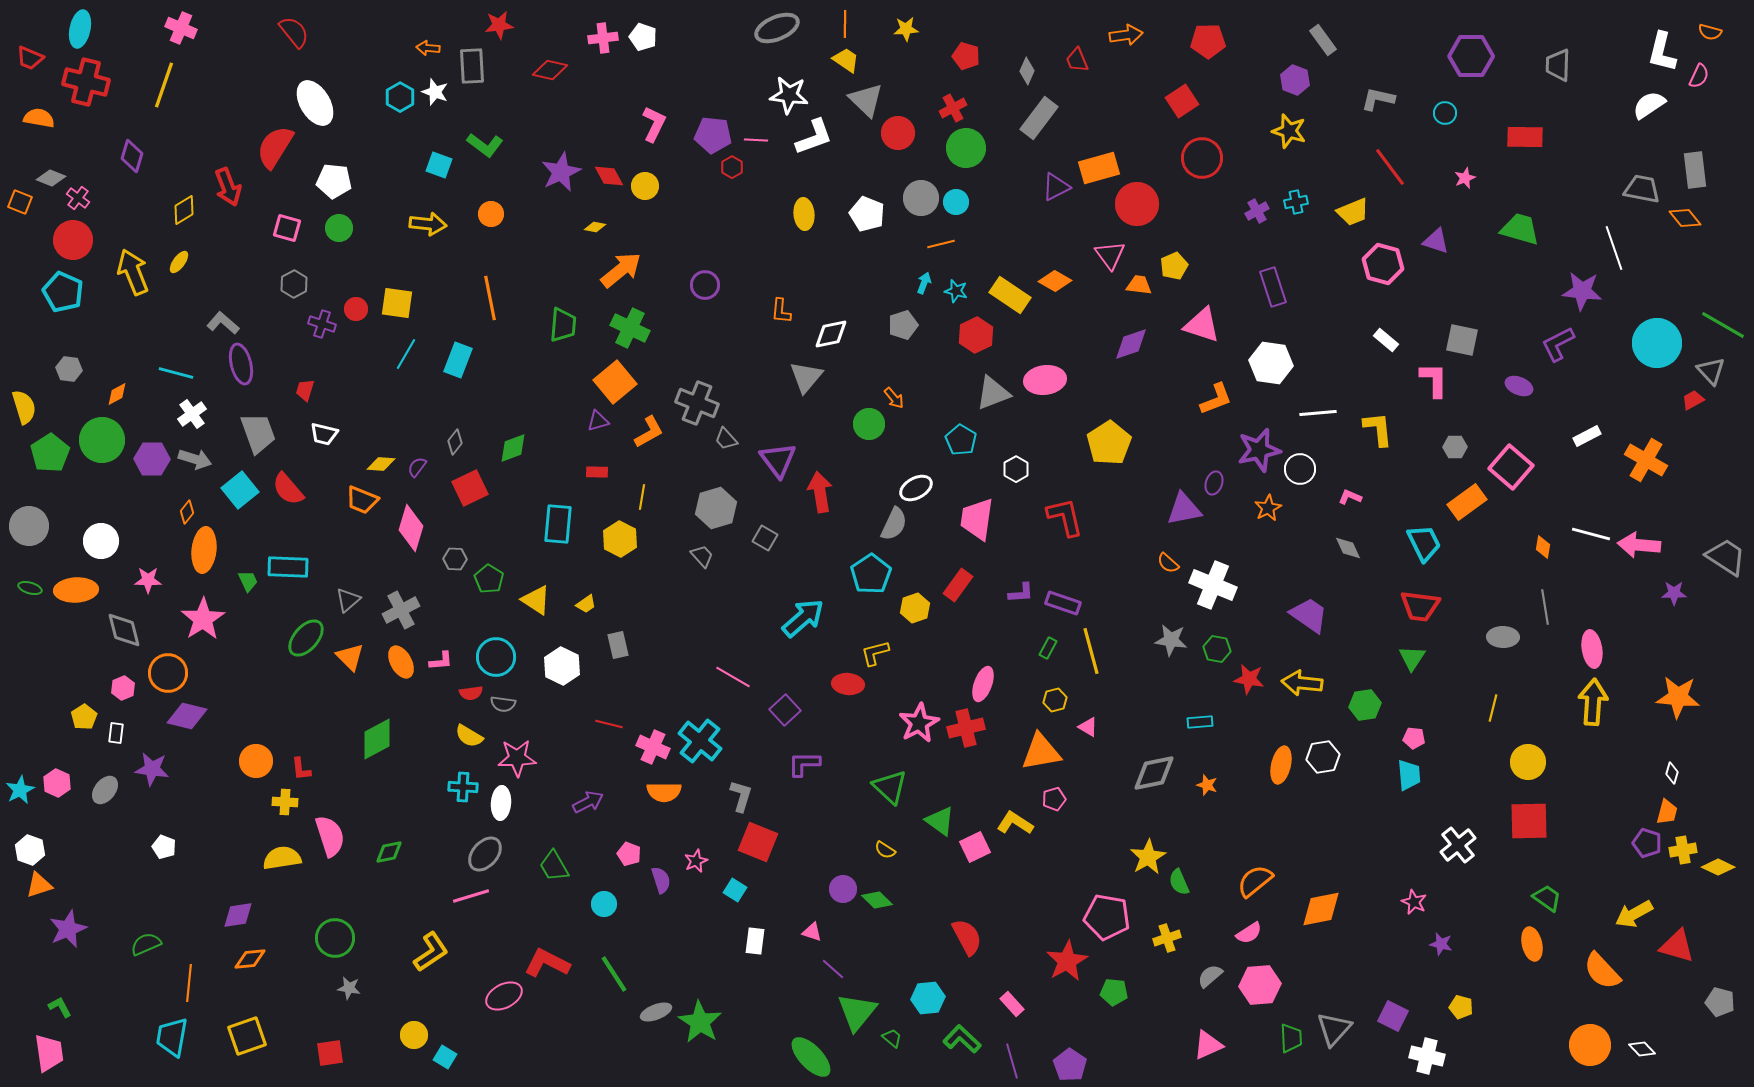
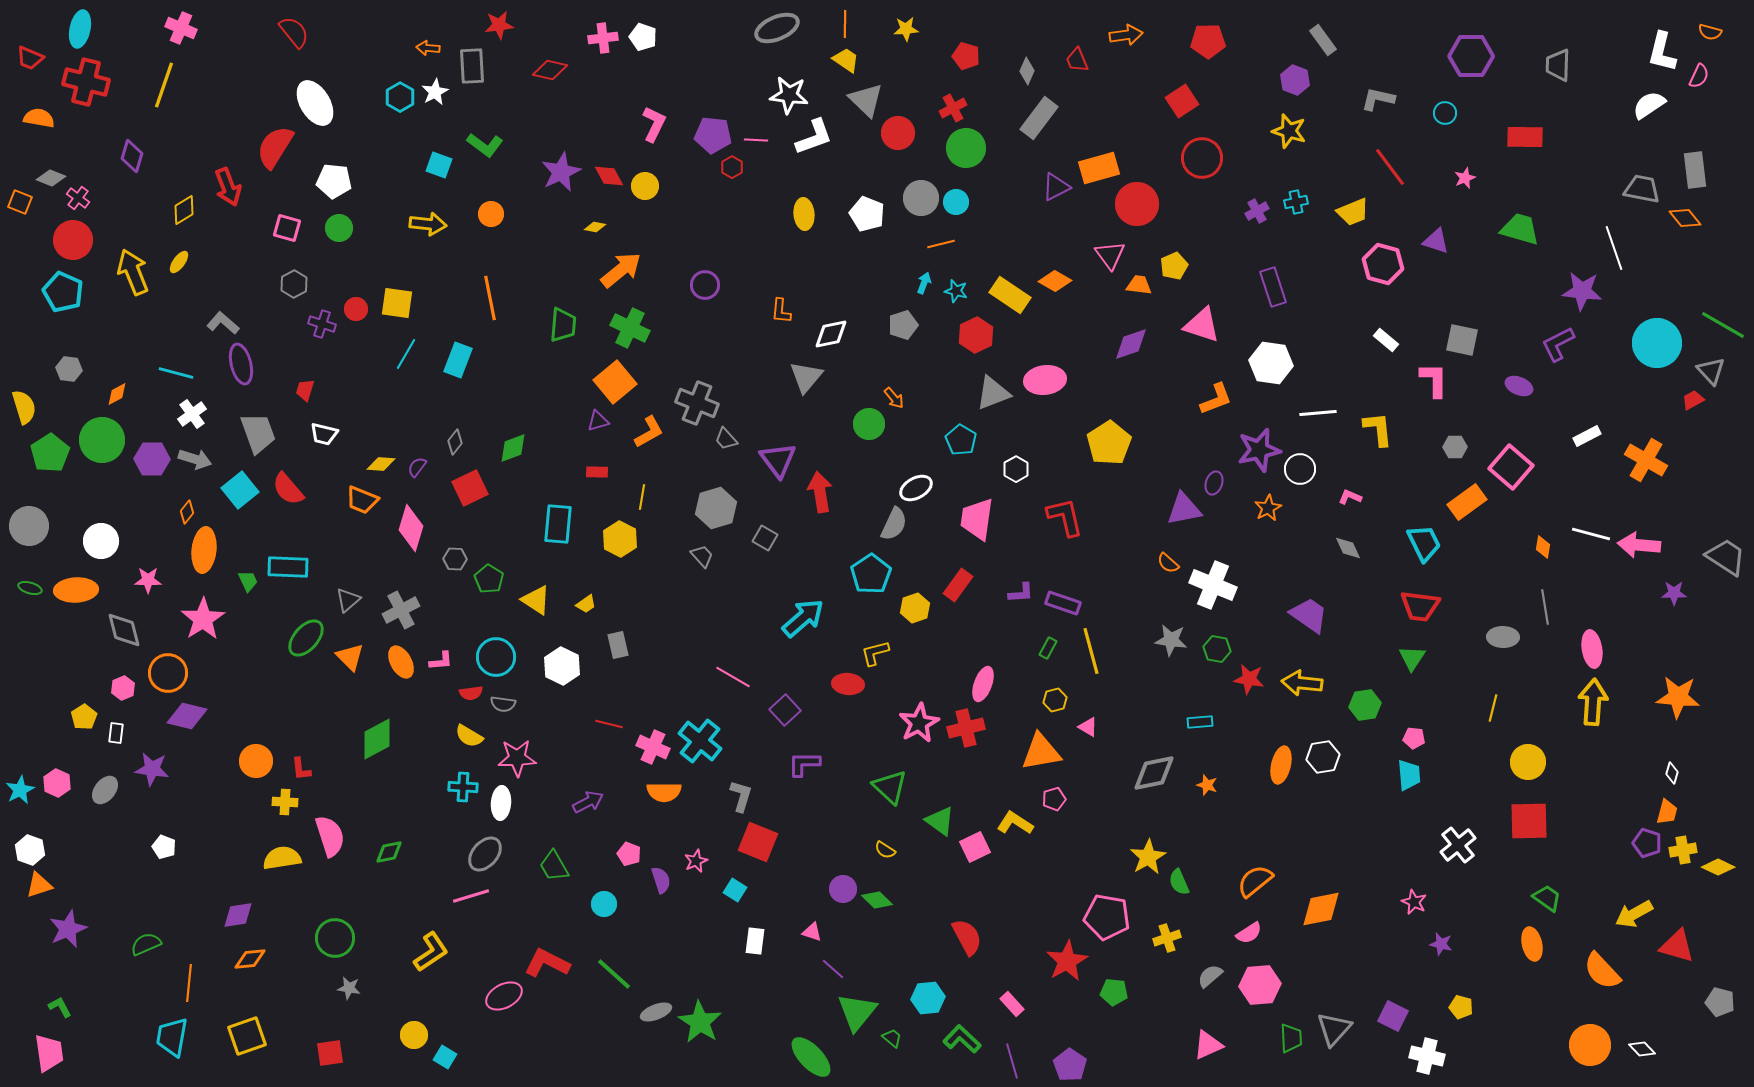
white star at (435, 92): rotated 24 degrees clockwise
green line at (614, 974): rotated 15 degrees counterclockwise
